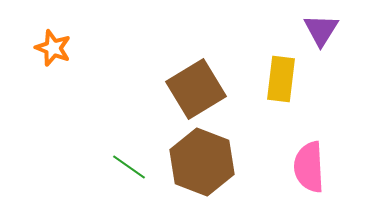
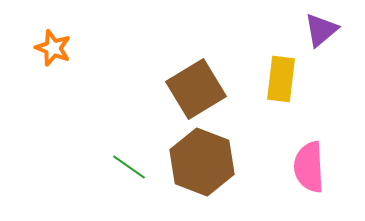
purple triangle: rotated 18 degrees clockwise
